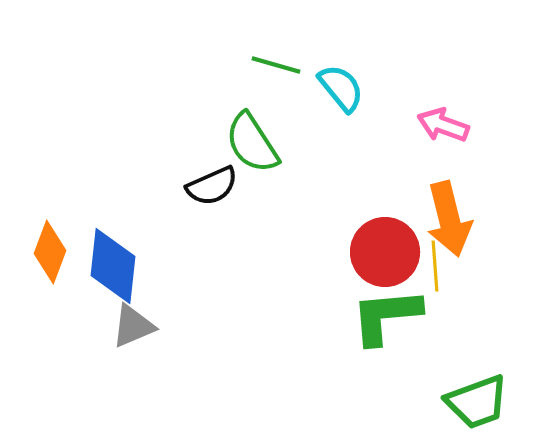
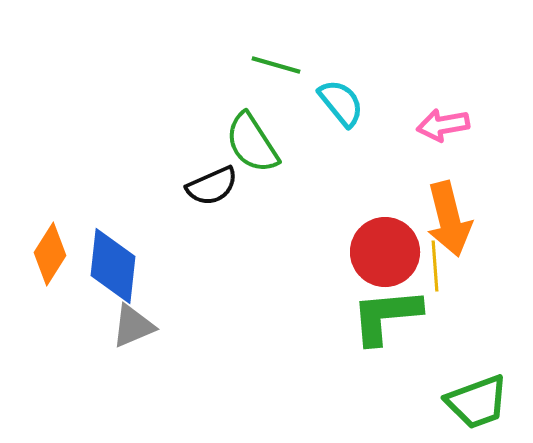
cyan semicircle: moved 15 px down
pink arrow: rotated 30 degrees counterclockwise
orange diamond: moved 2 px down; rotated 12 degrees clockwise
